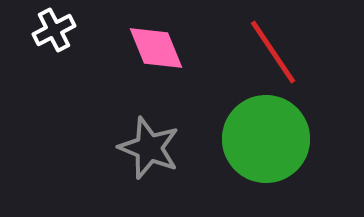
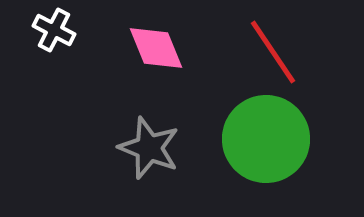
white cross: rotated 36 degrees counterclockwise
